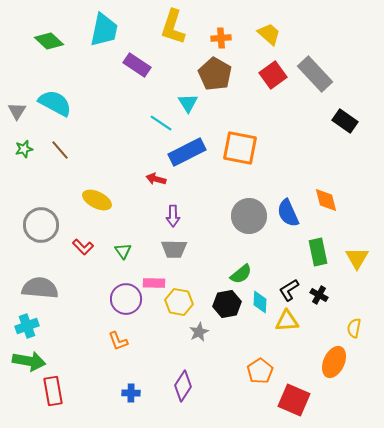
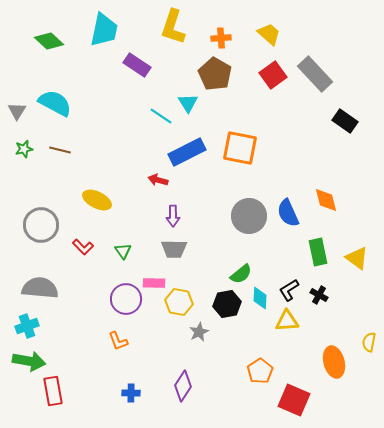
cyan line at (161, 123): moved 7 px up
brown line at (60, 150): rotated 35 degrees counterclockwise
red arrow at (156, 179): moved 2 px right, 1 px down
yellow triangle at (357, 258): rotated 25 degrees counterclockwise
cyan diamond at (260, 302): moved 4 px up
yellow semicircle at (354, 328): moved 15 px right, 14 px down
orange ellipse at (334, 362): rotated 40 degrees counterclockwise
